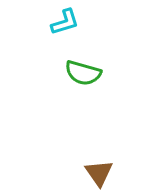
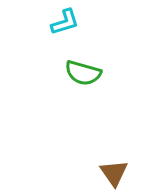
brown triangle: moved 15 px right
